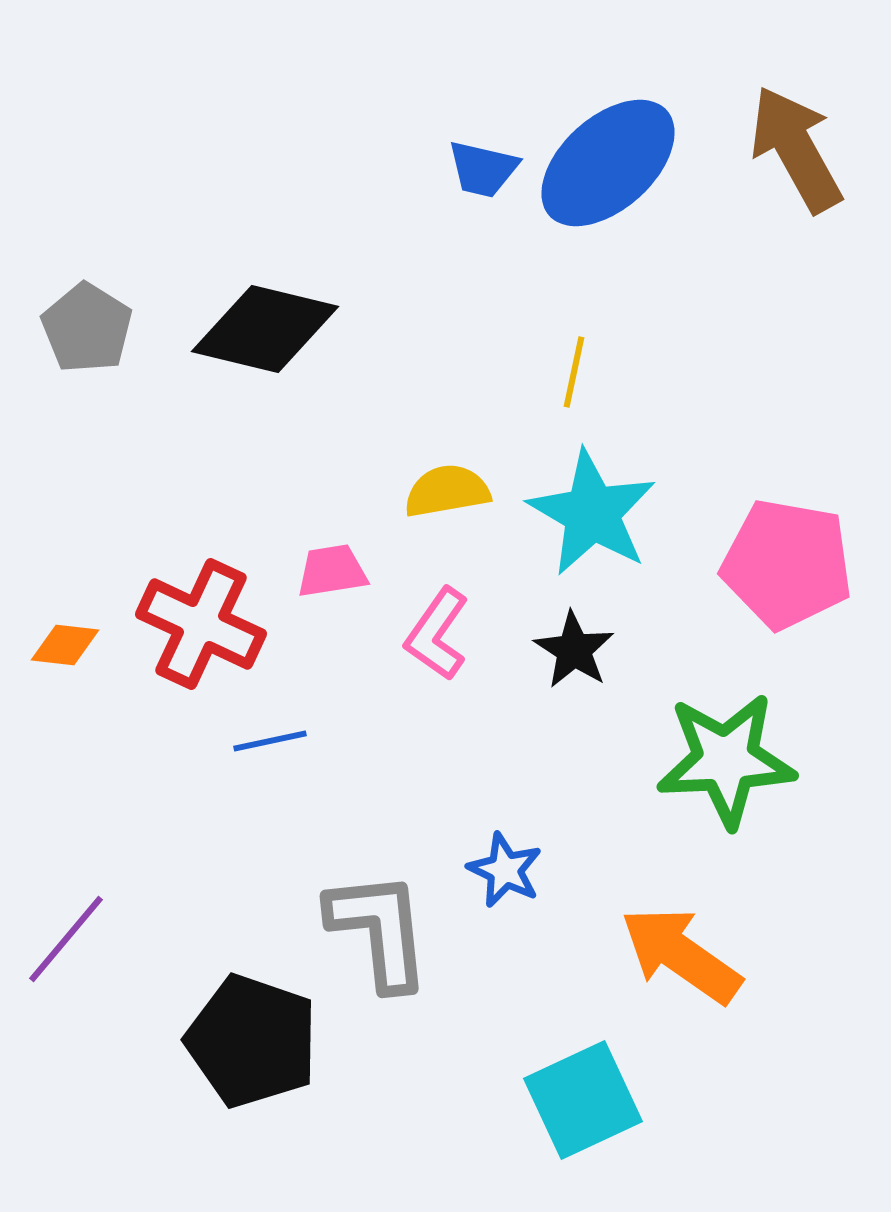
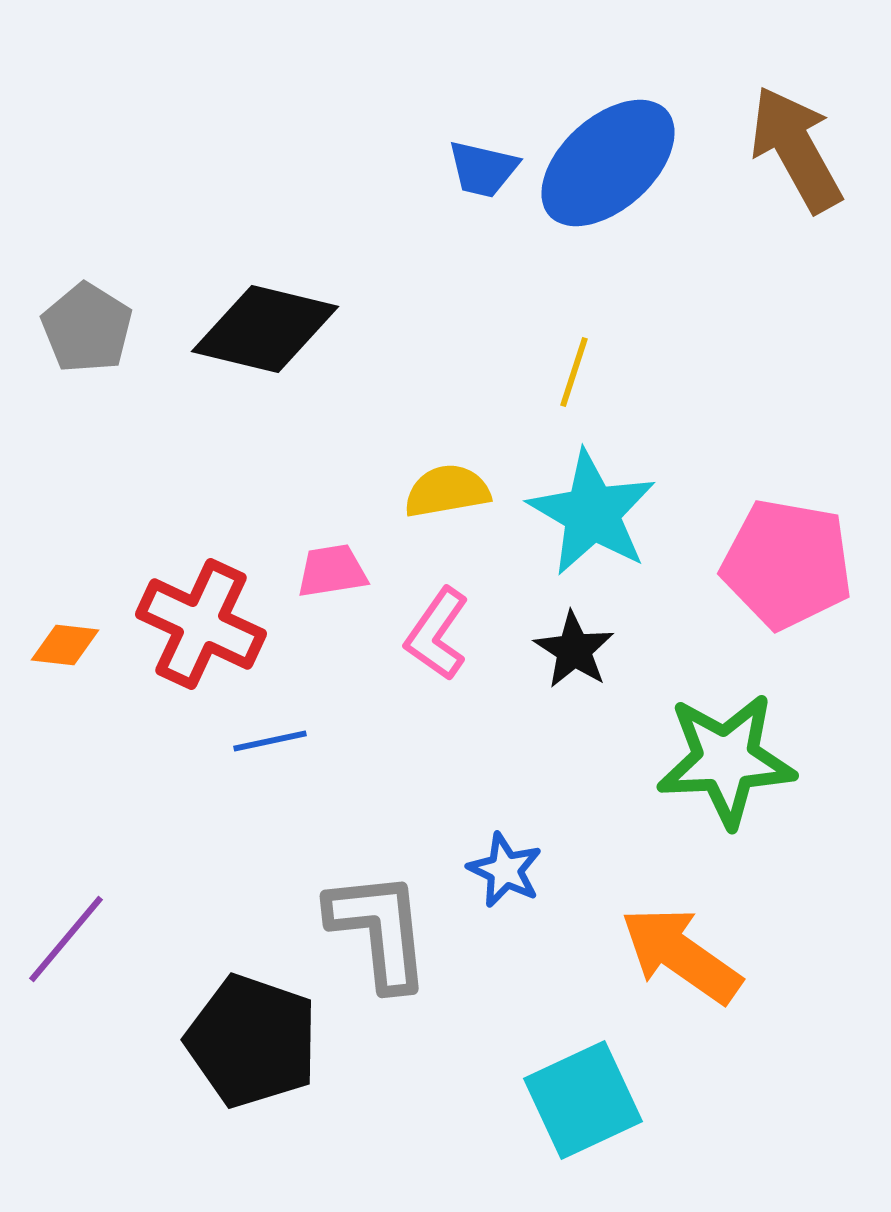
yellow line: rotated 6 degrees clockwise
